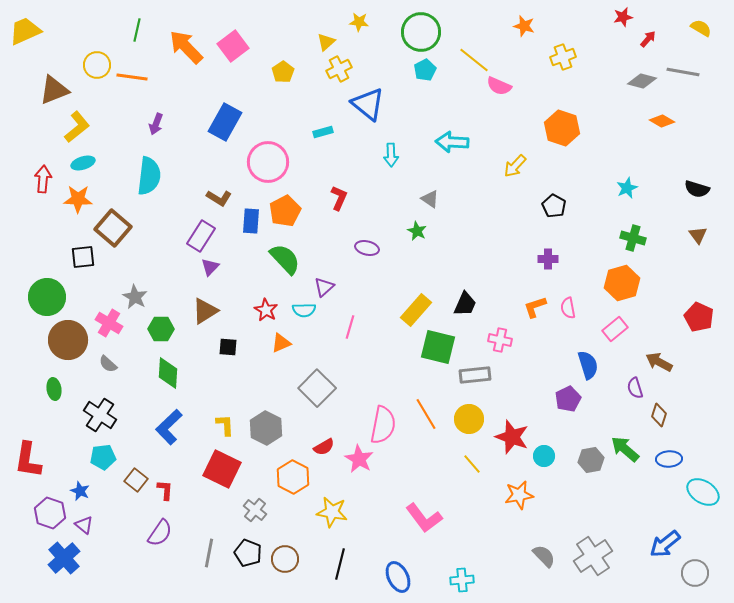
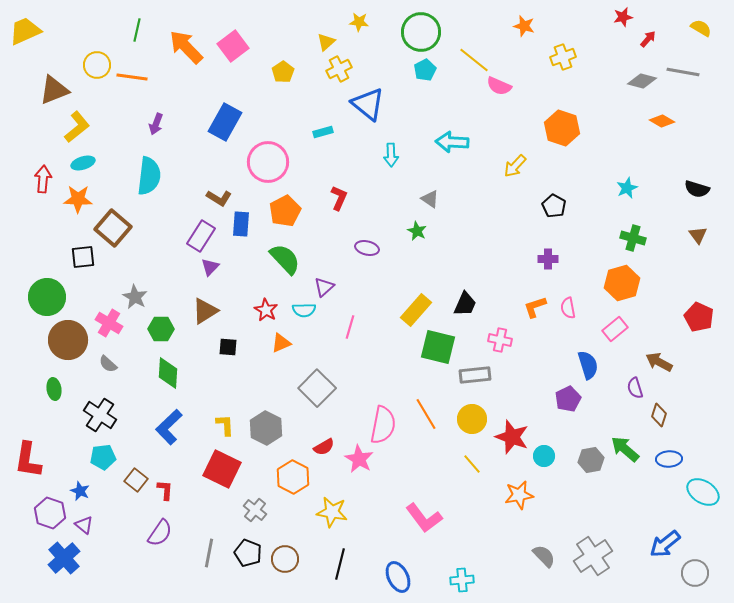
blue rectangle at (251, 221): moved 10 px left, 3 px down
yellow circle at (469, 419): moved 3 px right
